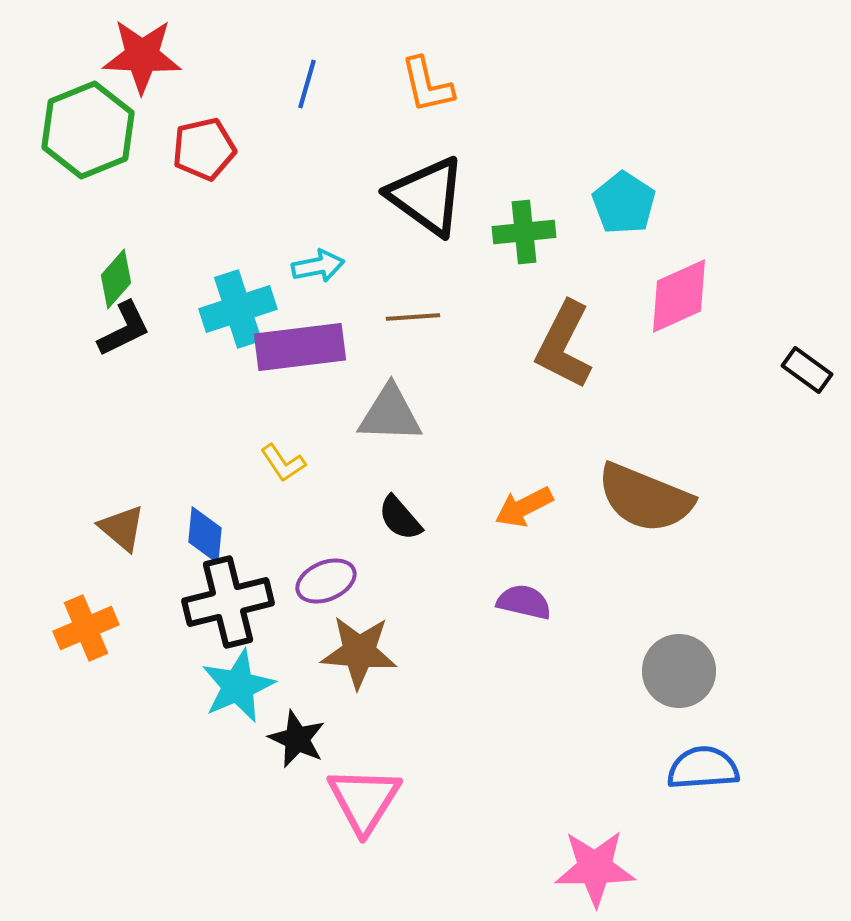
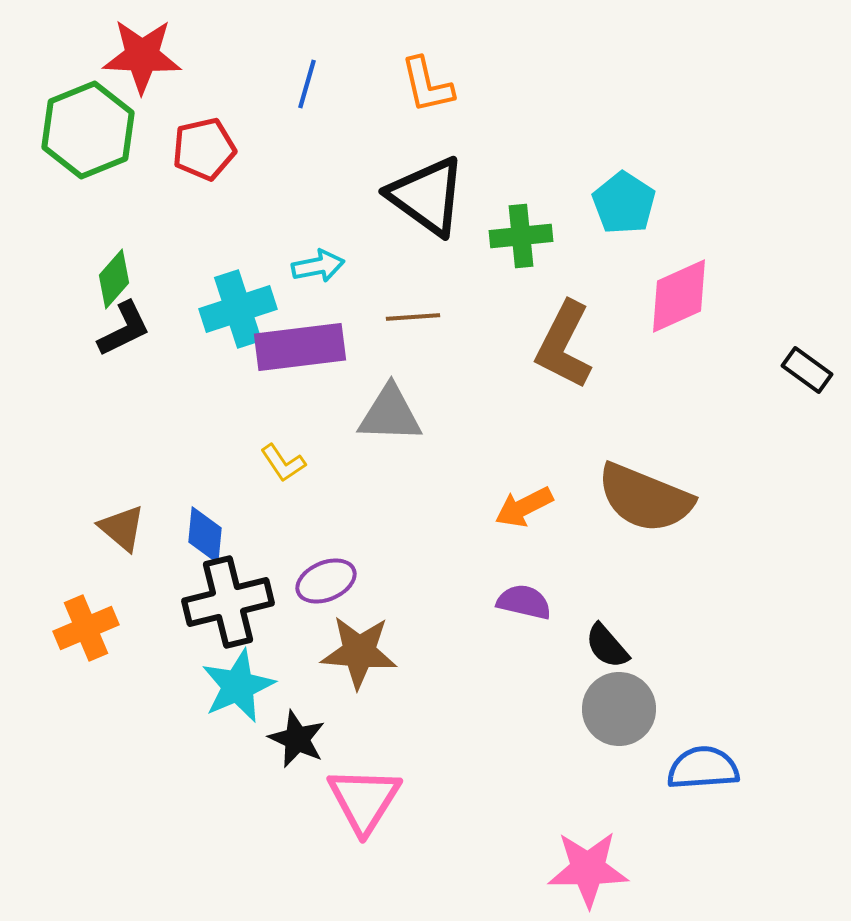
green cross: moved 3 px left, 4 px down
green diamond: moved 2 px left
black semicircle: moved 207 px right, 128 px down
gray circle: moved 60 px left, 38 px down
pink star: moved 7 px left, 1 px down
